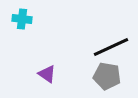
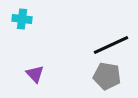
black line: moved 2 px up
purple triangle: moved 12 px left; rotated 12 degrees clockwise
